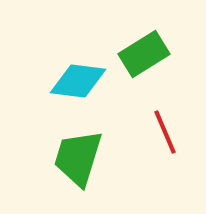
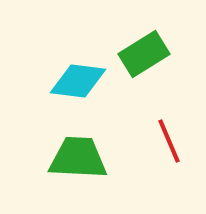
red line: moved 4 px right, 9 px down
green trapezoid: rotated 76 degrees clockwise
